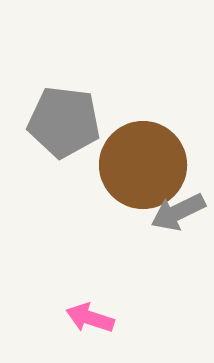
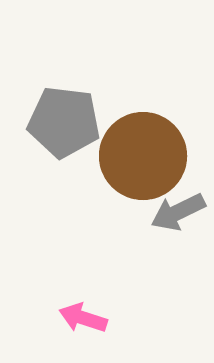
brown circle: moved 9 px up
pink arrow: moved 7 px left
